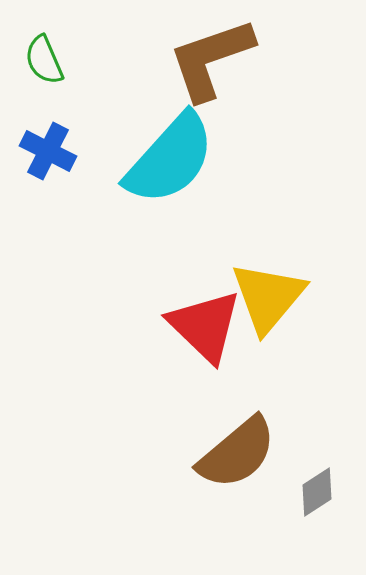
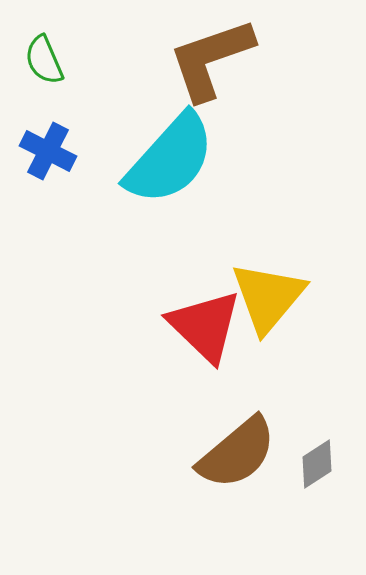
gray diamond: moved 28 px up
